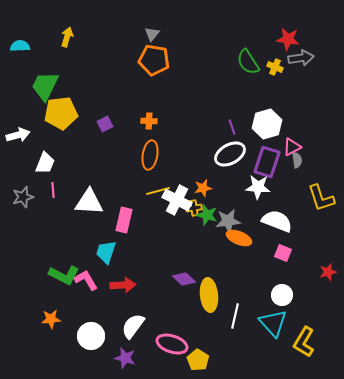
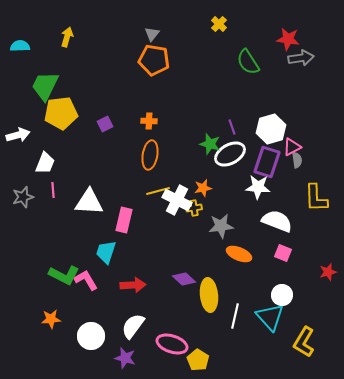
yellow cross at (275, 67): moved 56 px left, 43 px up; rotated 21 degrees clockwise
white hexagon at (267, 124): moved 4 px right, 5 px down
yellow L-shape at (321, 198): moved 5 px left; rotated 16 degrees clockwise
green star at (207, 215): moved 3 px right, 71 px up
gray star at (228, 221): moved 7 px left, 5 px down
orange ellipse at (239, 238): moved 16 px down
red arrow at (123, 285): moved 10 px right
cyan triangle at (273, 323): moved 3 px left, 6 px up
